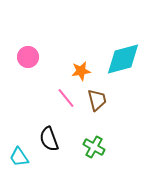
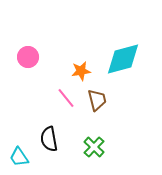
black semicircle: rotated 10 degrees clockwise
green cross: rotated 15 degrees clockwise
